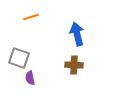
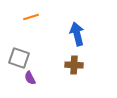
purple semicircle: rotated 16 degrees counterclockwise
